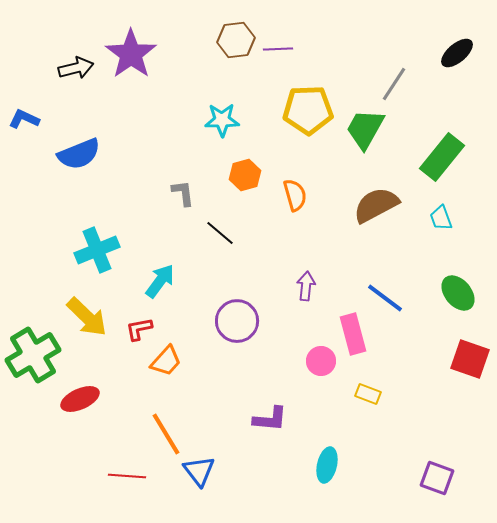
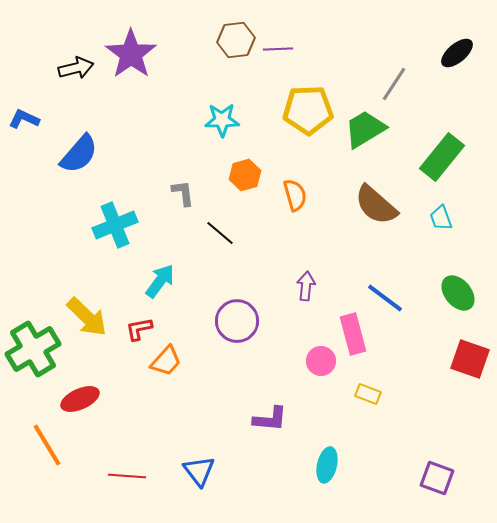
green trapezoid: rotated 30 degrees clockwise
blue semicircle: rotated 27 degrees counterclockwise
brown semicircle: rotated 111 degrees counterclockwise
cyan cross: moved 18 px right, 25 px up
green cross: moved 6 px up
orange line: moved 119 px left, 11 px down
